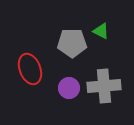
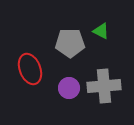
gray pentagon: moved 2 px left
